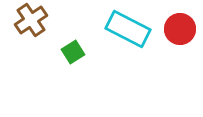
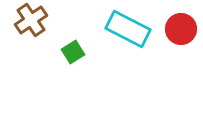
red circle: moved 1 px right
